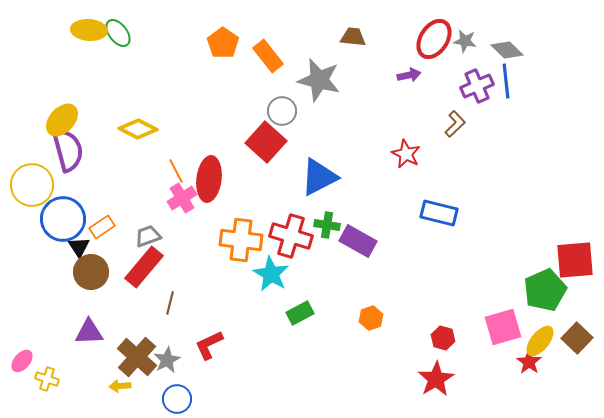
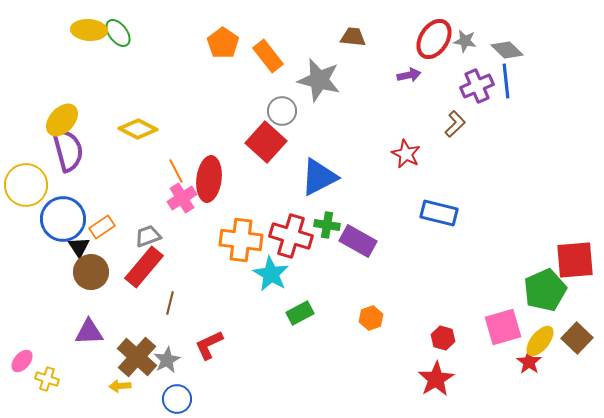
yellow circle at (32, 185): moved 6 px left
